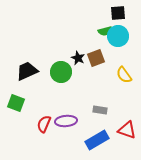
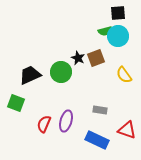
black trapezoid: moved 3 px right, 4 px down
purple ellipse: rotated 70 degrees counterclockwise
blue rectangle: rotated 55 degrees clockwise
